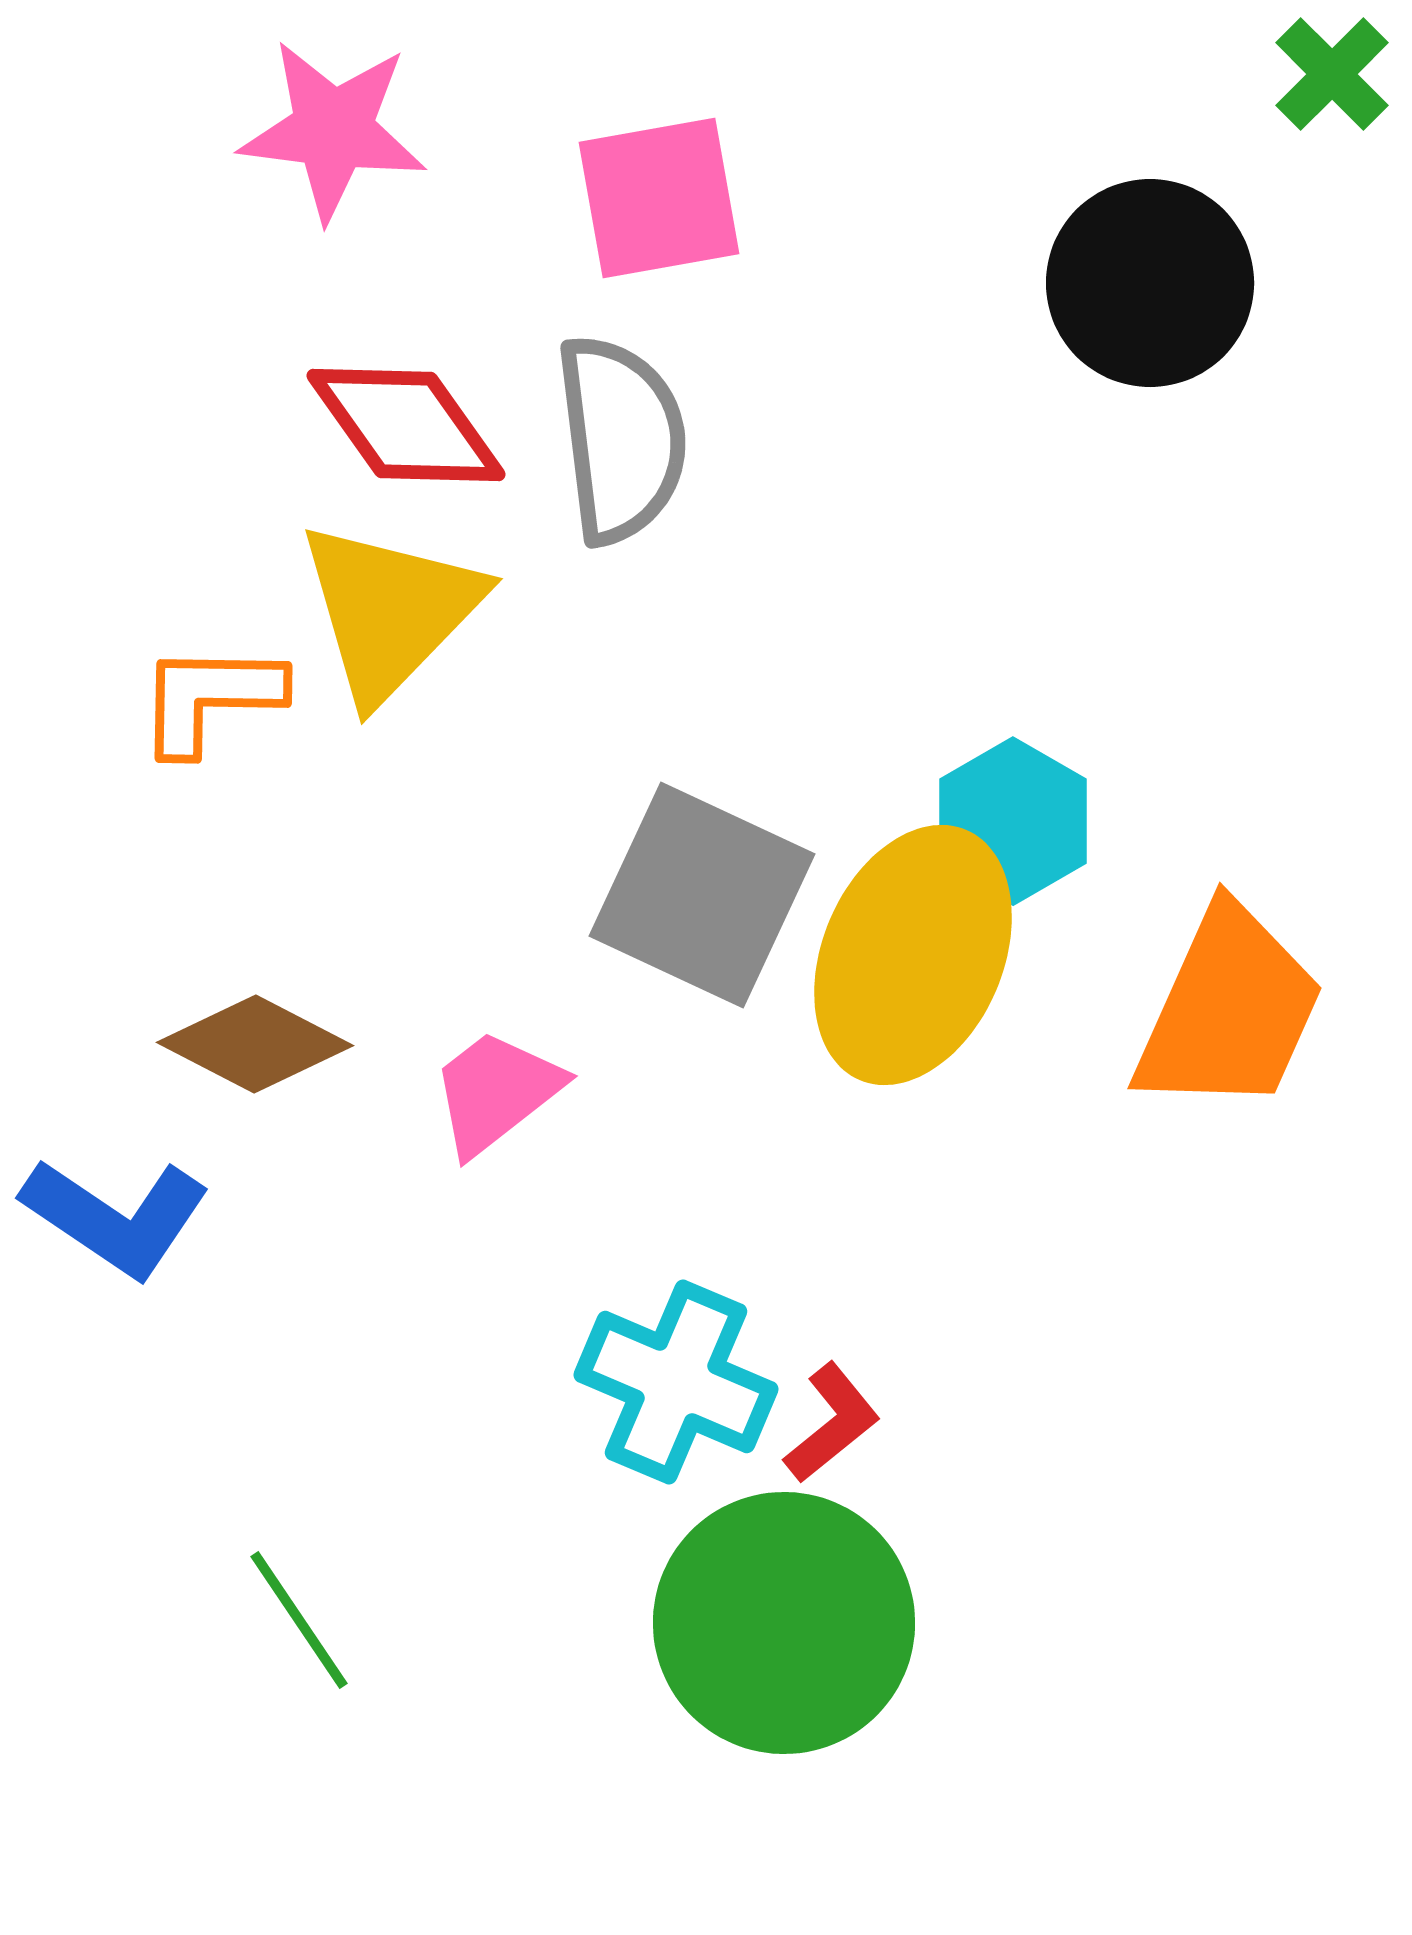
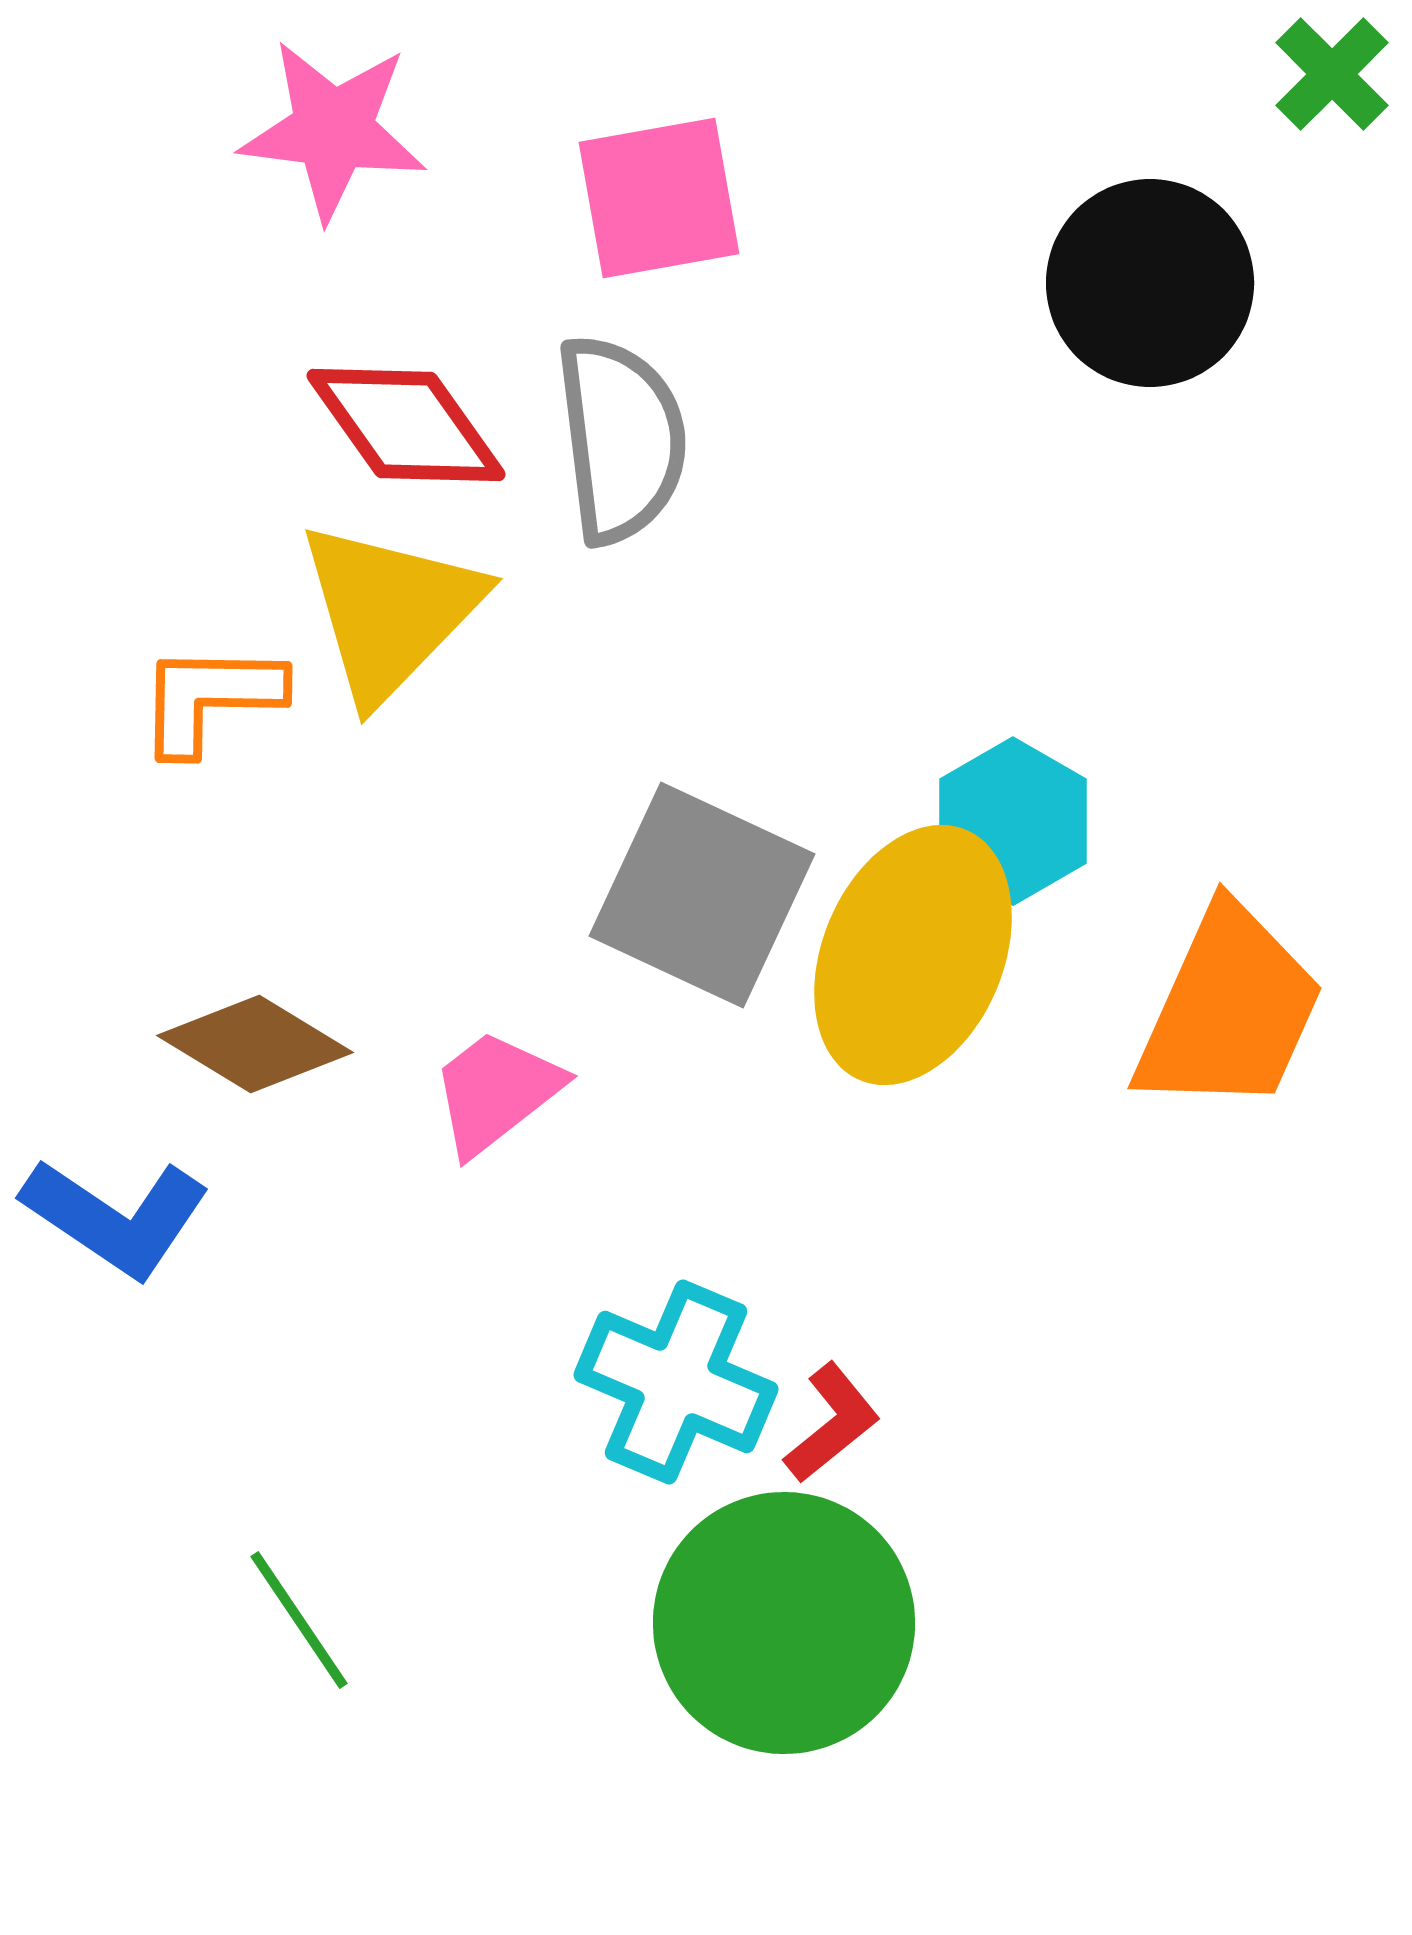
brown diamond: rotated 4 degrees clockwise
